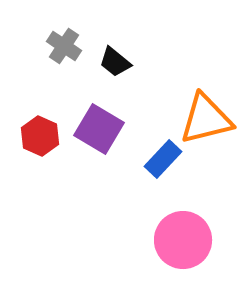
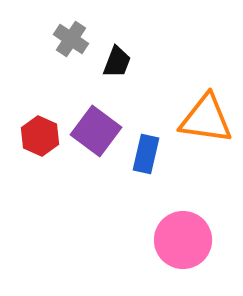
gray cross: moved 7 px right, 7 px up
black trapezoid: moved 2 px right; rotated 108 degrees counterclockwise
orange triangle: rotated 22 degrees clockwise
purple square: moved 3 px left, 2 px down; rotated 6 degrees clockwise
blue rectangle: moved 17 px left, 5 px up; rotated 30 degrees counterclockwise
